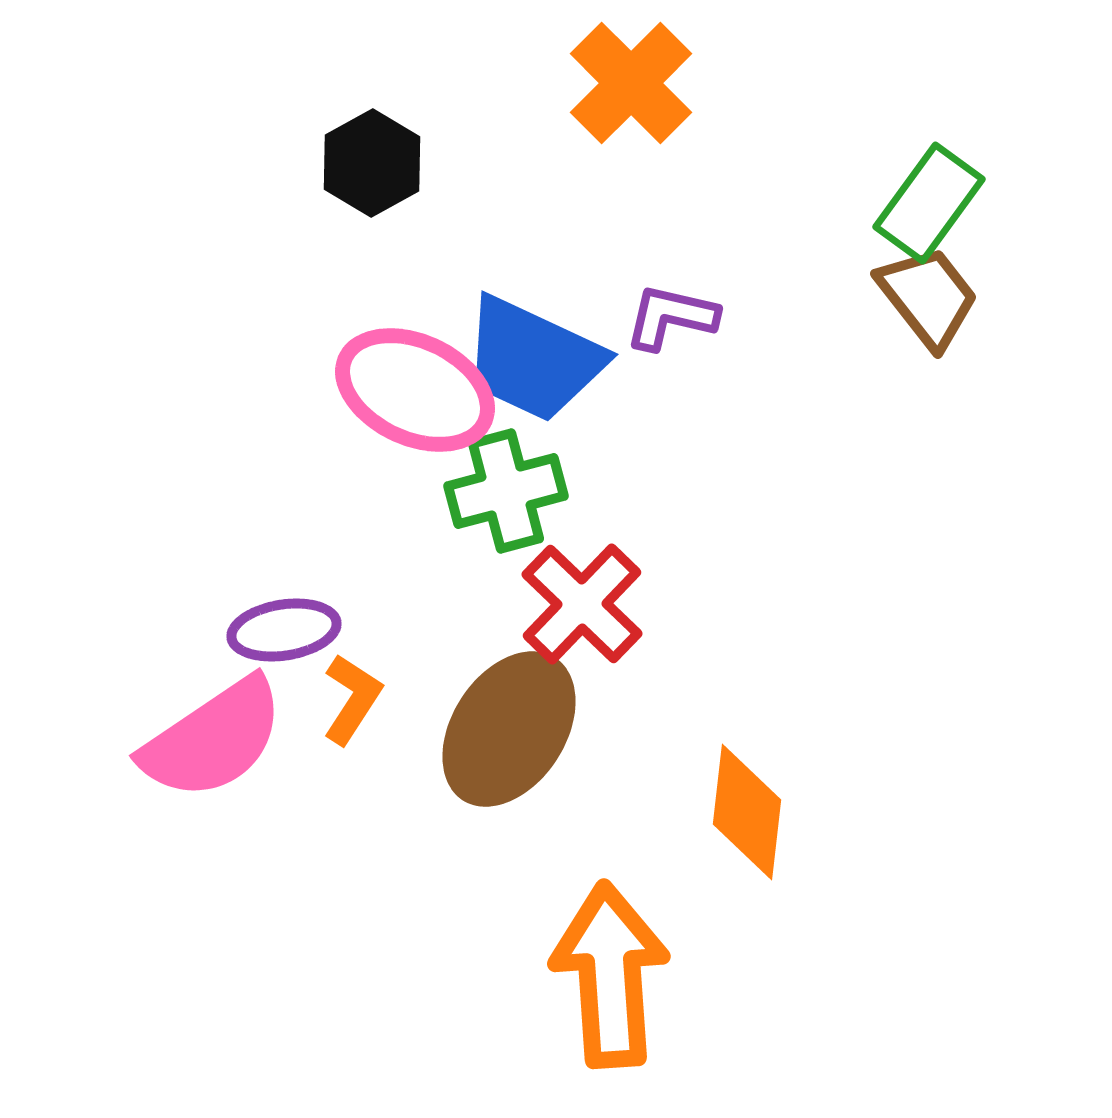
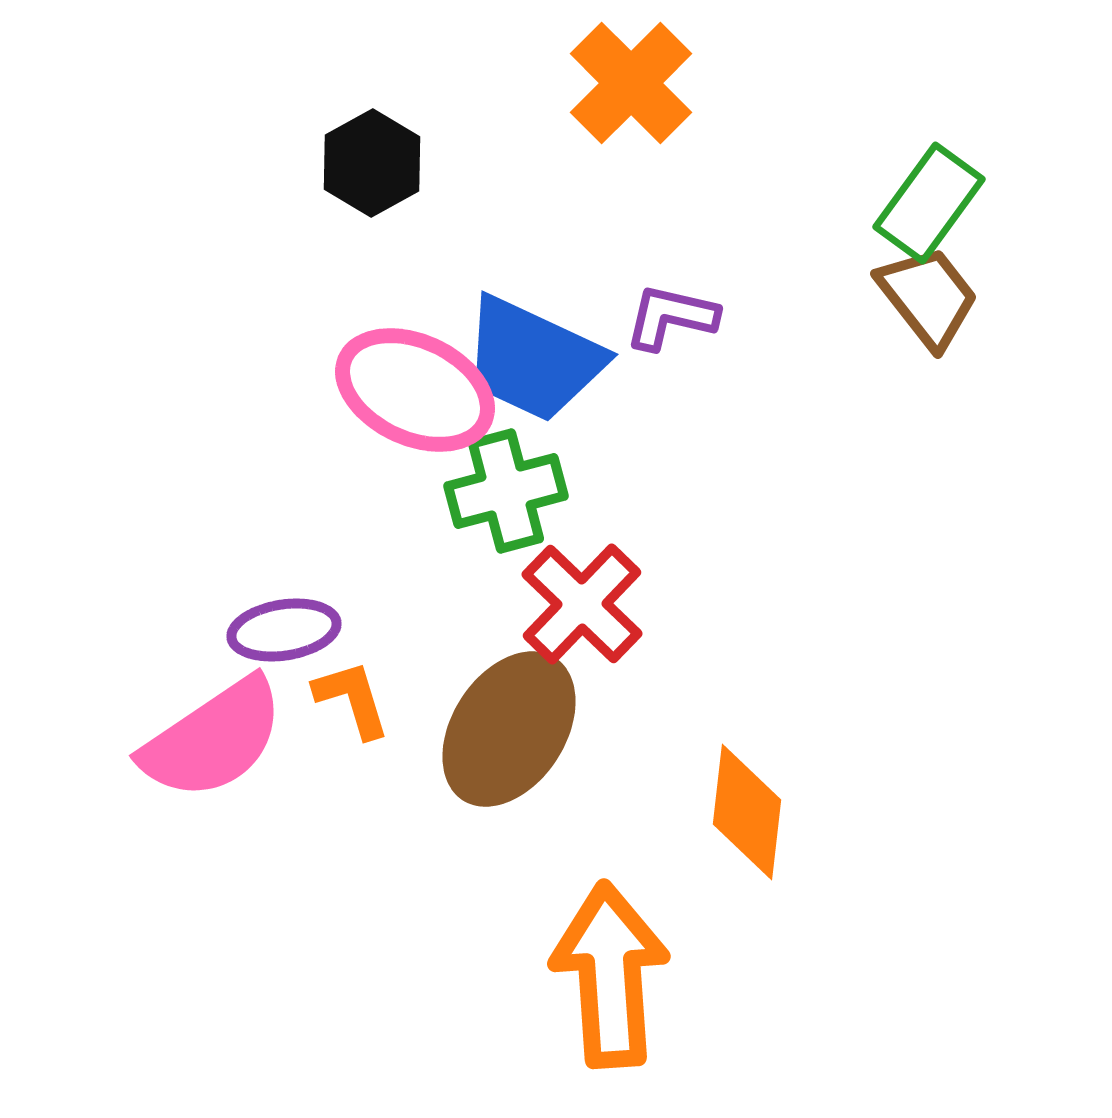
orange L-shape: rotated 50 degrees counterclockwise
